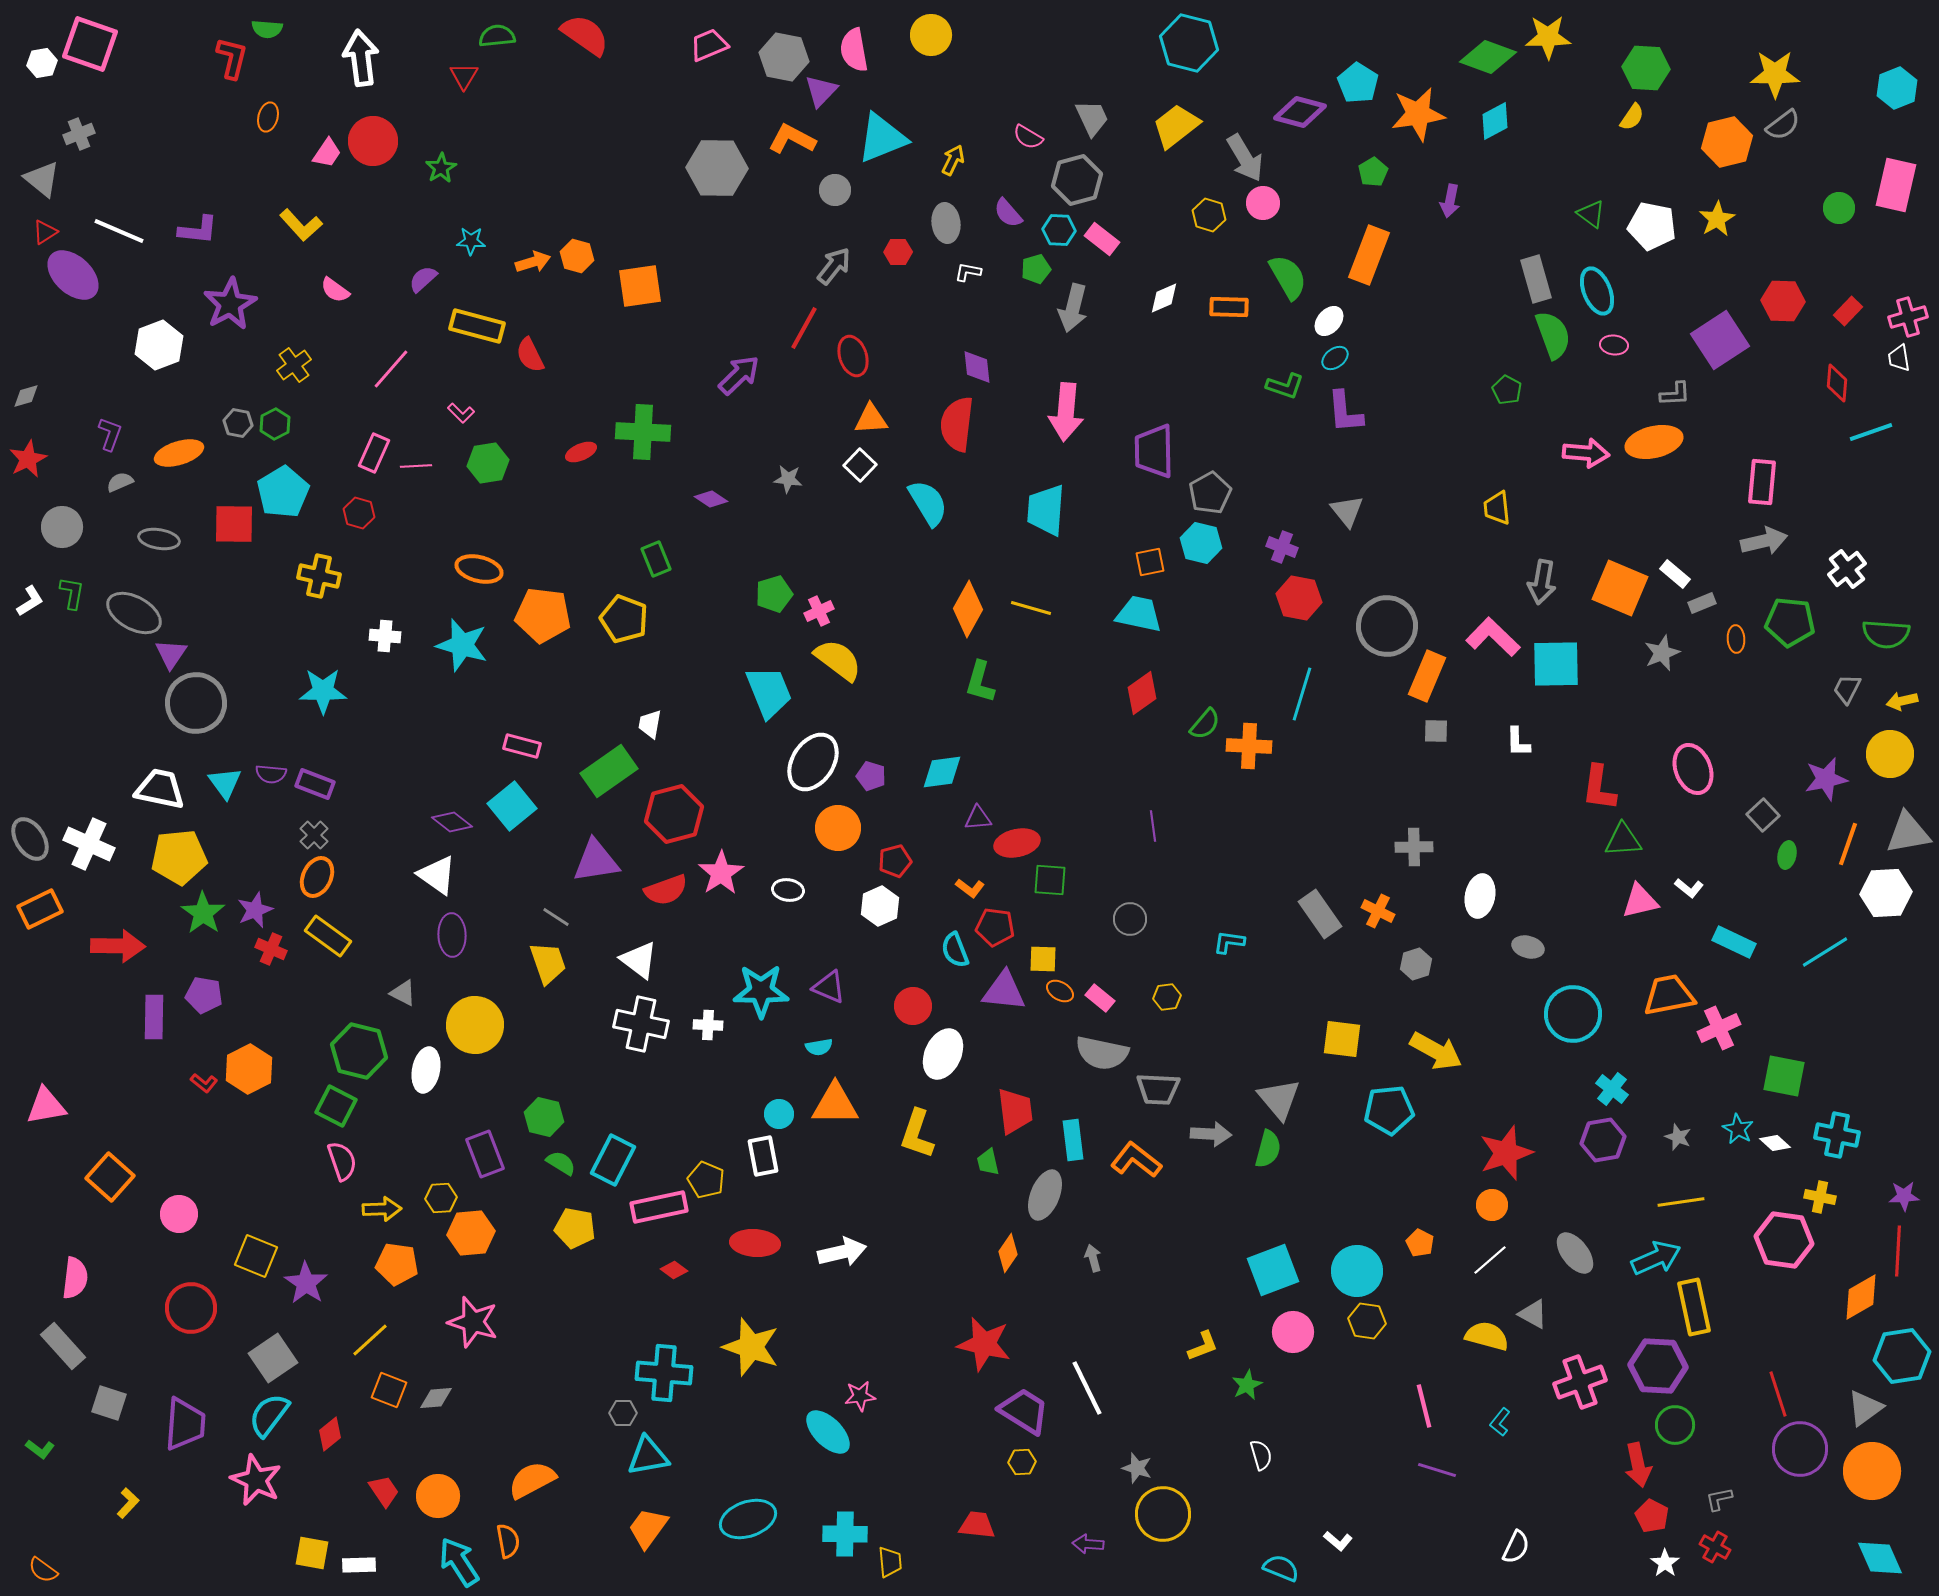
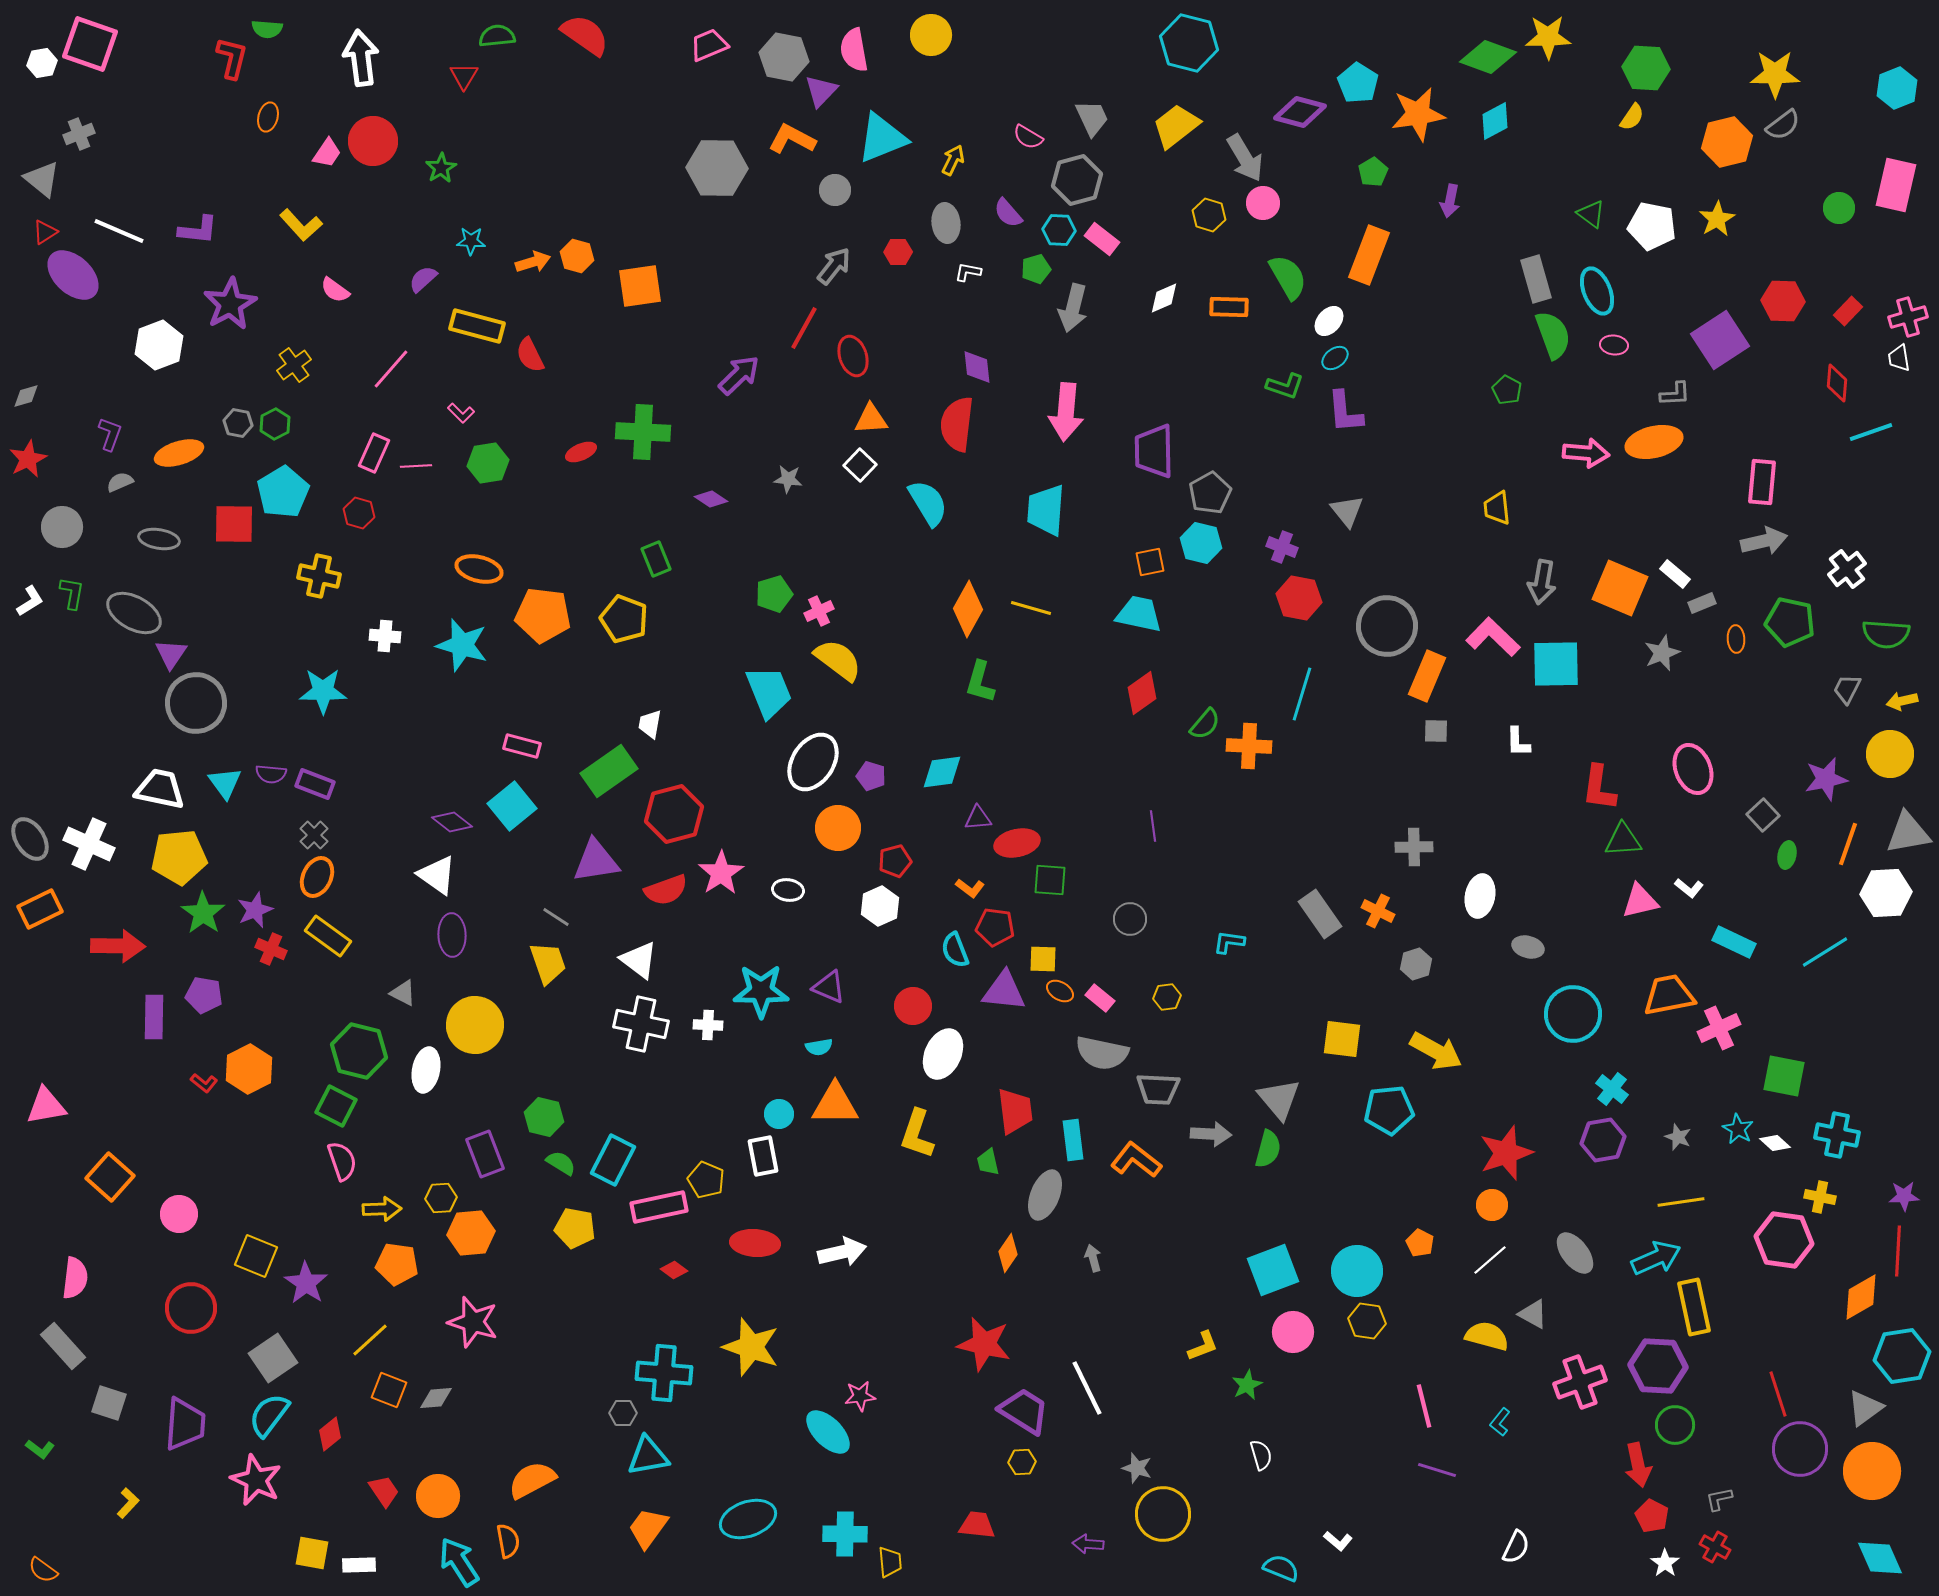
green pentagon at (1790, 622): rotated 6 degrees clockwise
